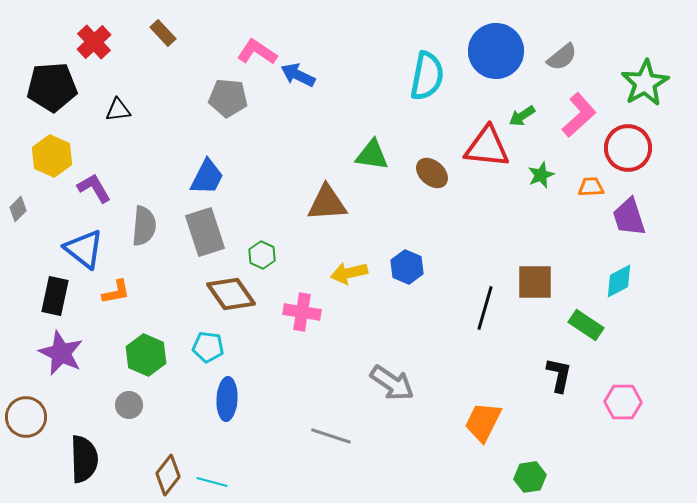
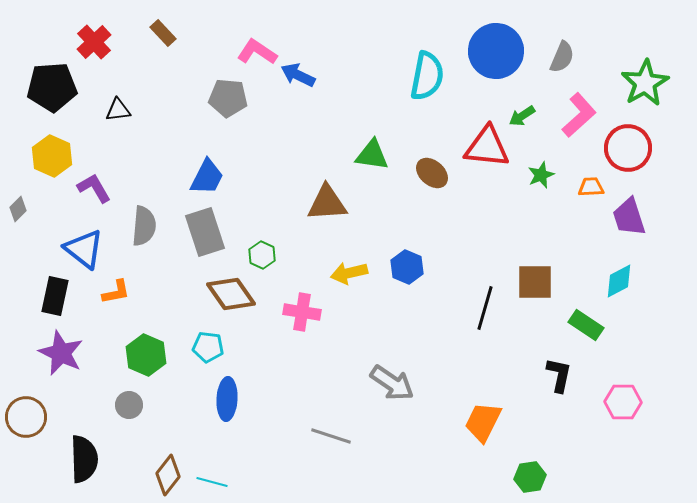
gray semicircle at (562, 57): rotated 28 degrees counterclockwise
